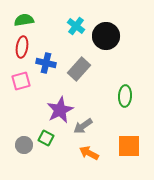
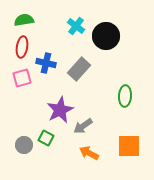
pink square: moved 1 px right, 3 px up
